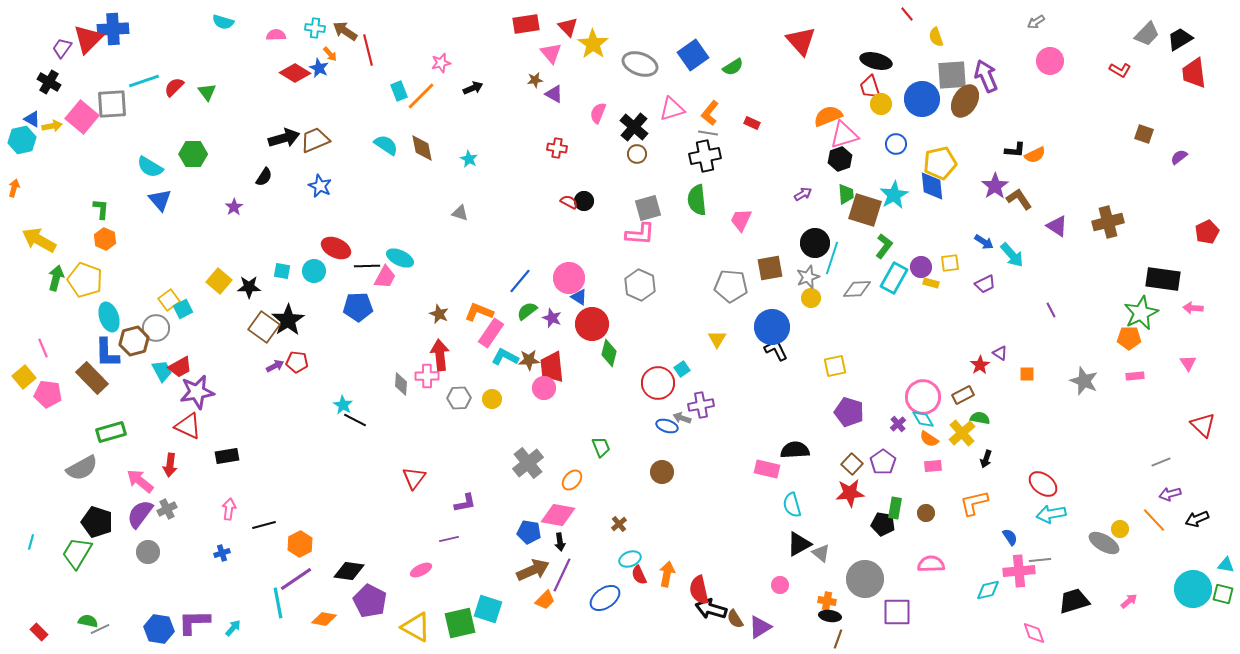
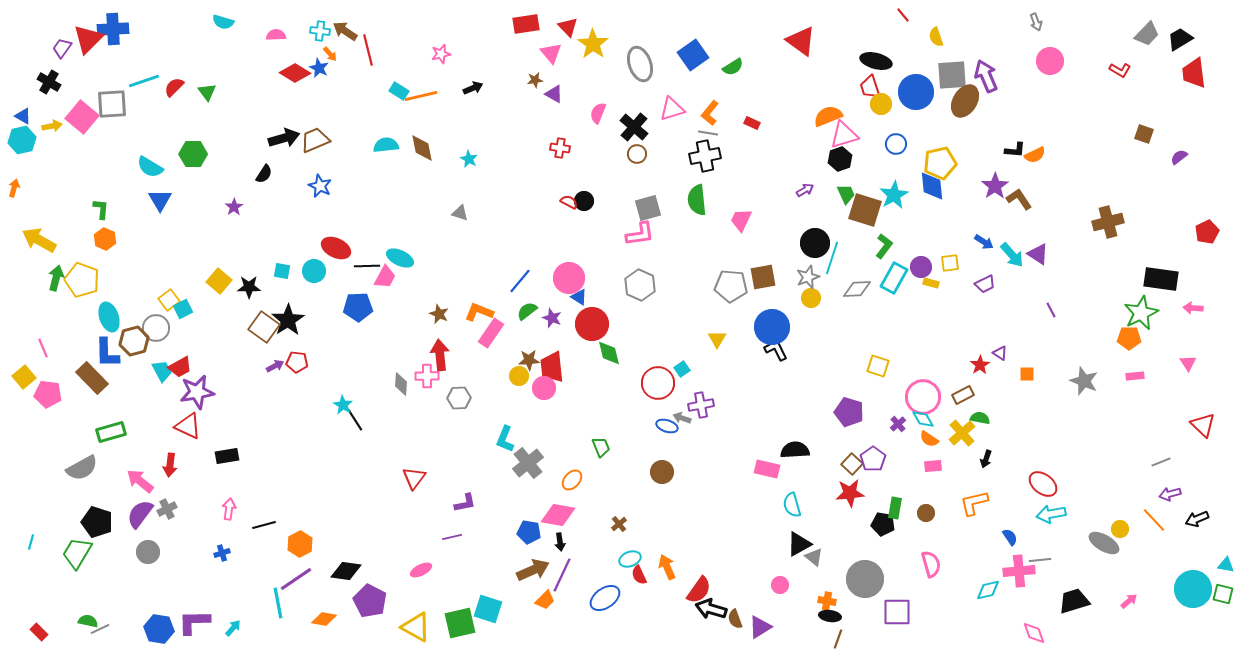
red line at (907, 14): moved 4 px left, 1 px down
gray arrow at (1036, 22): rotated 78 degrees counterclockwise
cyan cross at (315, 28): moved 5 px right, 3 px down
red triangle at (801, 41): rotated 12 degrees counterclockwise
pink star at (441, 63): moved 9 px up
gray ellipse at (640, 64): rotated 52 degrees clockwise
cyan rectangle at (399, 91): rotated 36 degrees counterclockwise
orange line at (421, 96): rotated 32 degrees clockwise
blue circle at (922, 99): moved 6 px left, 7 px up
blue triangle at (32, 119): moved 9 px left, 3 px up
cyan semicircle at (386, 145): rotated 40 degrees counterclockwise
red cross at (557, 148): moved 3 px right
black semicircle at (264, 177): moved 3 px up
purple arrow at (803, 194): moved 2 px right, 4 px up
green trapezoid at (846, 194): rotated 20 degrees counterclockwise
blue triangle at (160, 200): rotated 10 degrees clockwise
purple triangle at (1057, 226): moved 19 px left, 28 px down
pink L-shape at (640, 234): rotated 12 degrees counterclockwise
brown square at (770, 268): moved 7 px left, 9 px down
black rectangle at (1163, 279): moved 2 px left
yellow pentagon at (85, 280): moved 3 px left
green diamond at (609, 353): rotated 28 degrees counterclockwise
cyan L-shape at (505, 357): moved 82 px down; rotated 96 degrees counterclockwise
yellow square at (835, 366): moved 43 px right; rotated 30 degrees clockwise
yellow circle at (492, 399): moved 27 px right, 23 px up
black line at (355, 420): rotated 30 degrees clockwise
purple pentagon at (883, 462): moved 10 px left, 3 px up
purple line at (449, 539): moved 3 px right, 2 px up
gray triangle at (821, 553): moved 7 px left, 4 px down
pink semicircle at (931, 564): rotated 76 degrees clockwise
black diamond at (349, 571): moved 3 px left
orange arrow at (667, 574): moved 7 px up; rotated 35 degrees counterclockwise
red semicircle at (699, 590): rotated 132 degrees counterclockwise
brown semicircle at (735, 619): rotated 12 degrees clockwise
